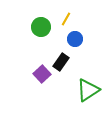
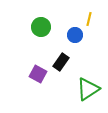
yellow line: moved 23 px right; rotated 16 degrees counterclockwise
blue circle: moved 4 px up
purple square: moved 4 px left; rotated 18 degrees counterclockwise
green triangle: moved 1 px up
